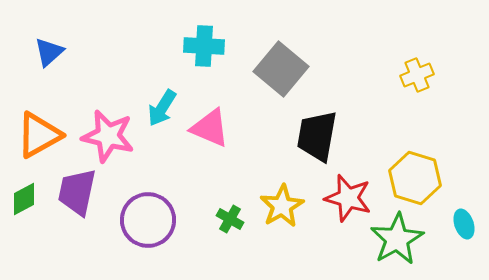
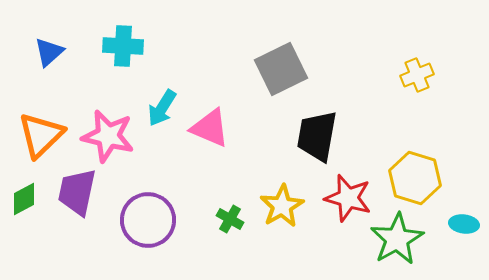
cyan cross: moved 81 px left
gray square: rotated 24 degrees clockwise
orange triangle: moved 2 px right; rotated 15 degrees counterclockwise
cyan ellipse: rotated 64 degrees counterclockwise
